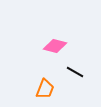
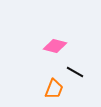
orange trapezoid: moved 9 px right
